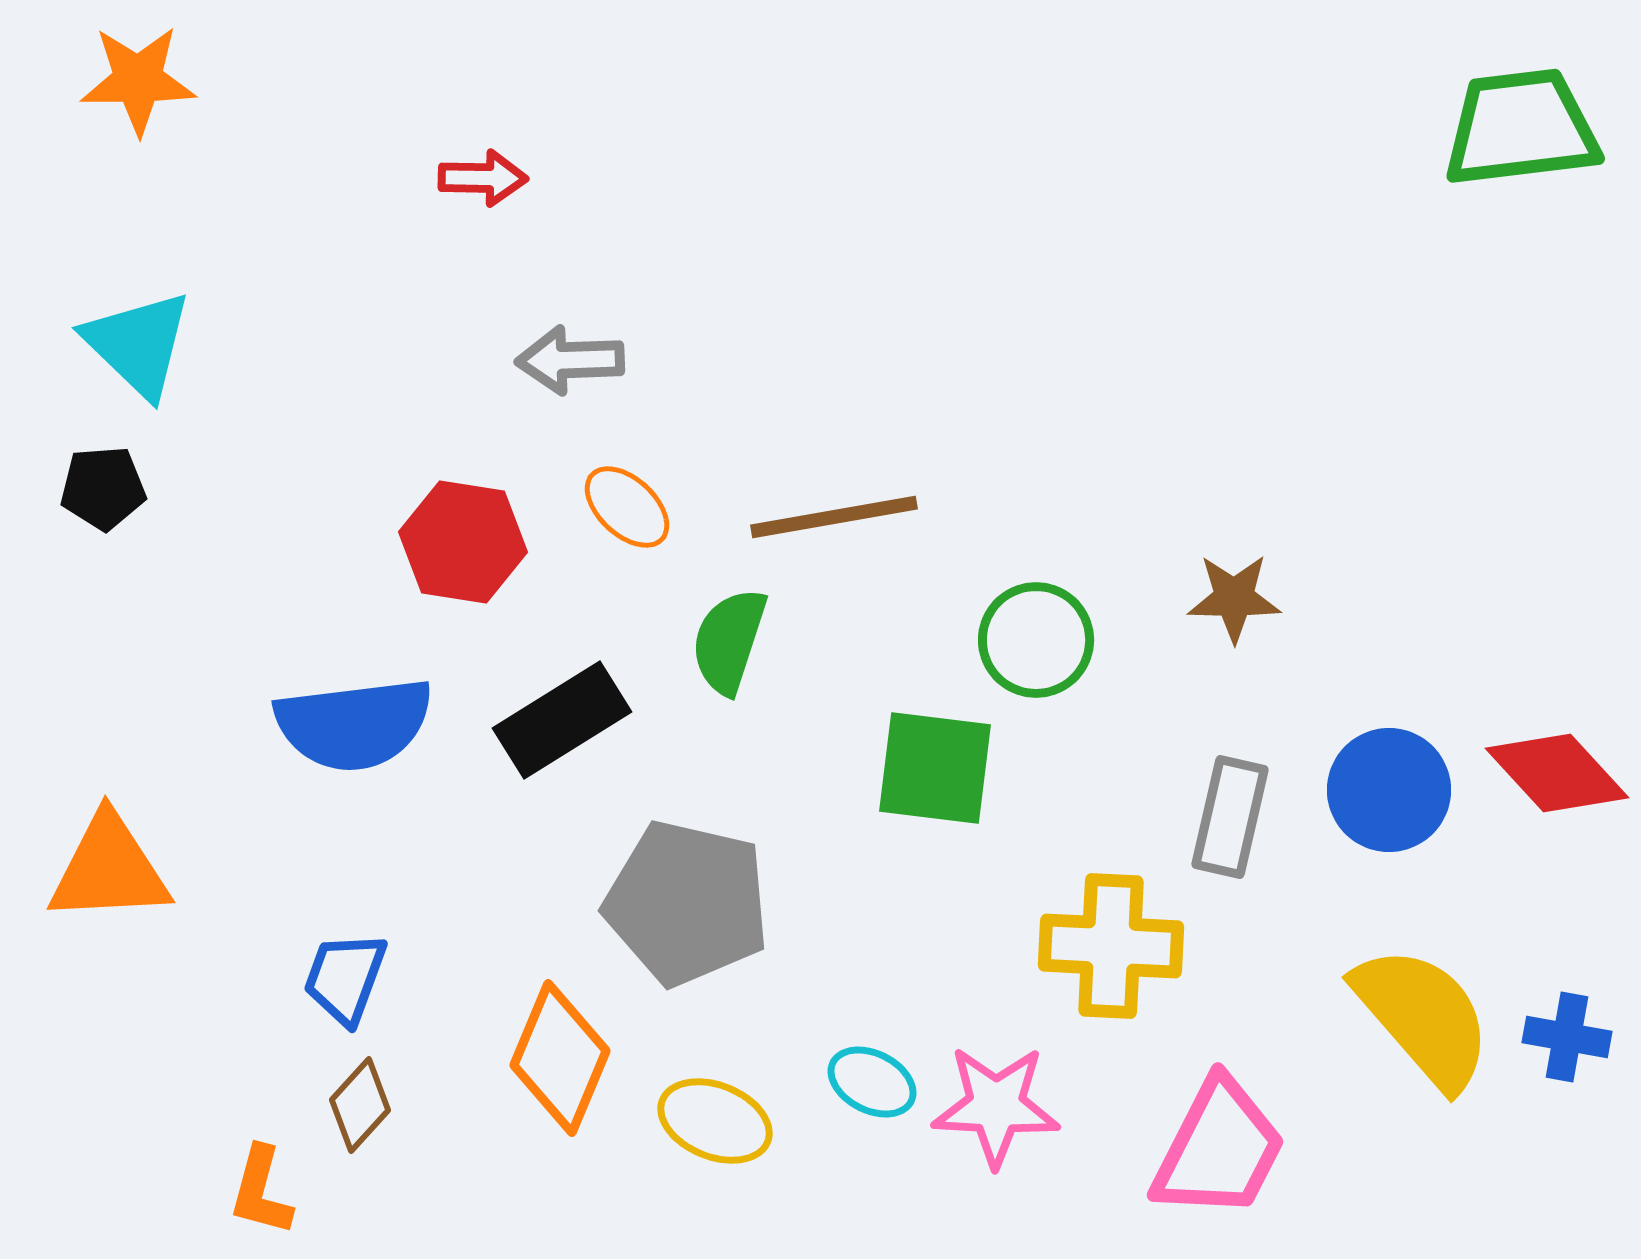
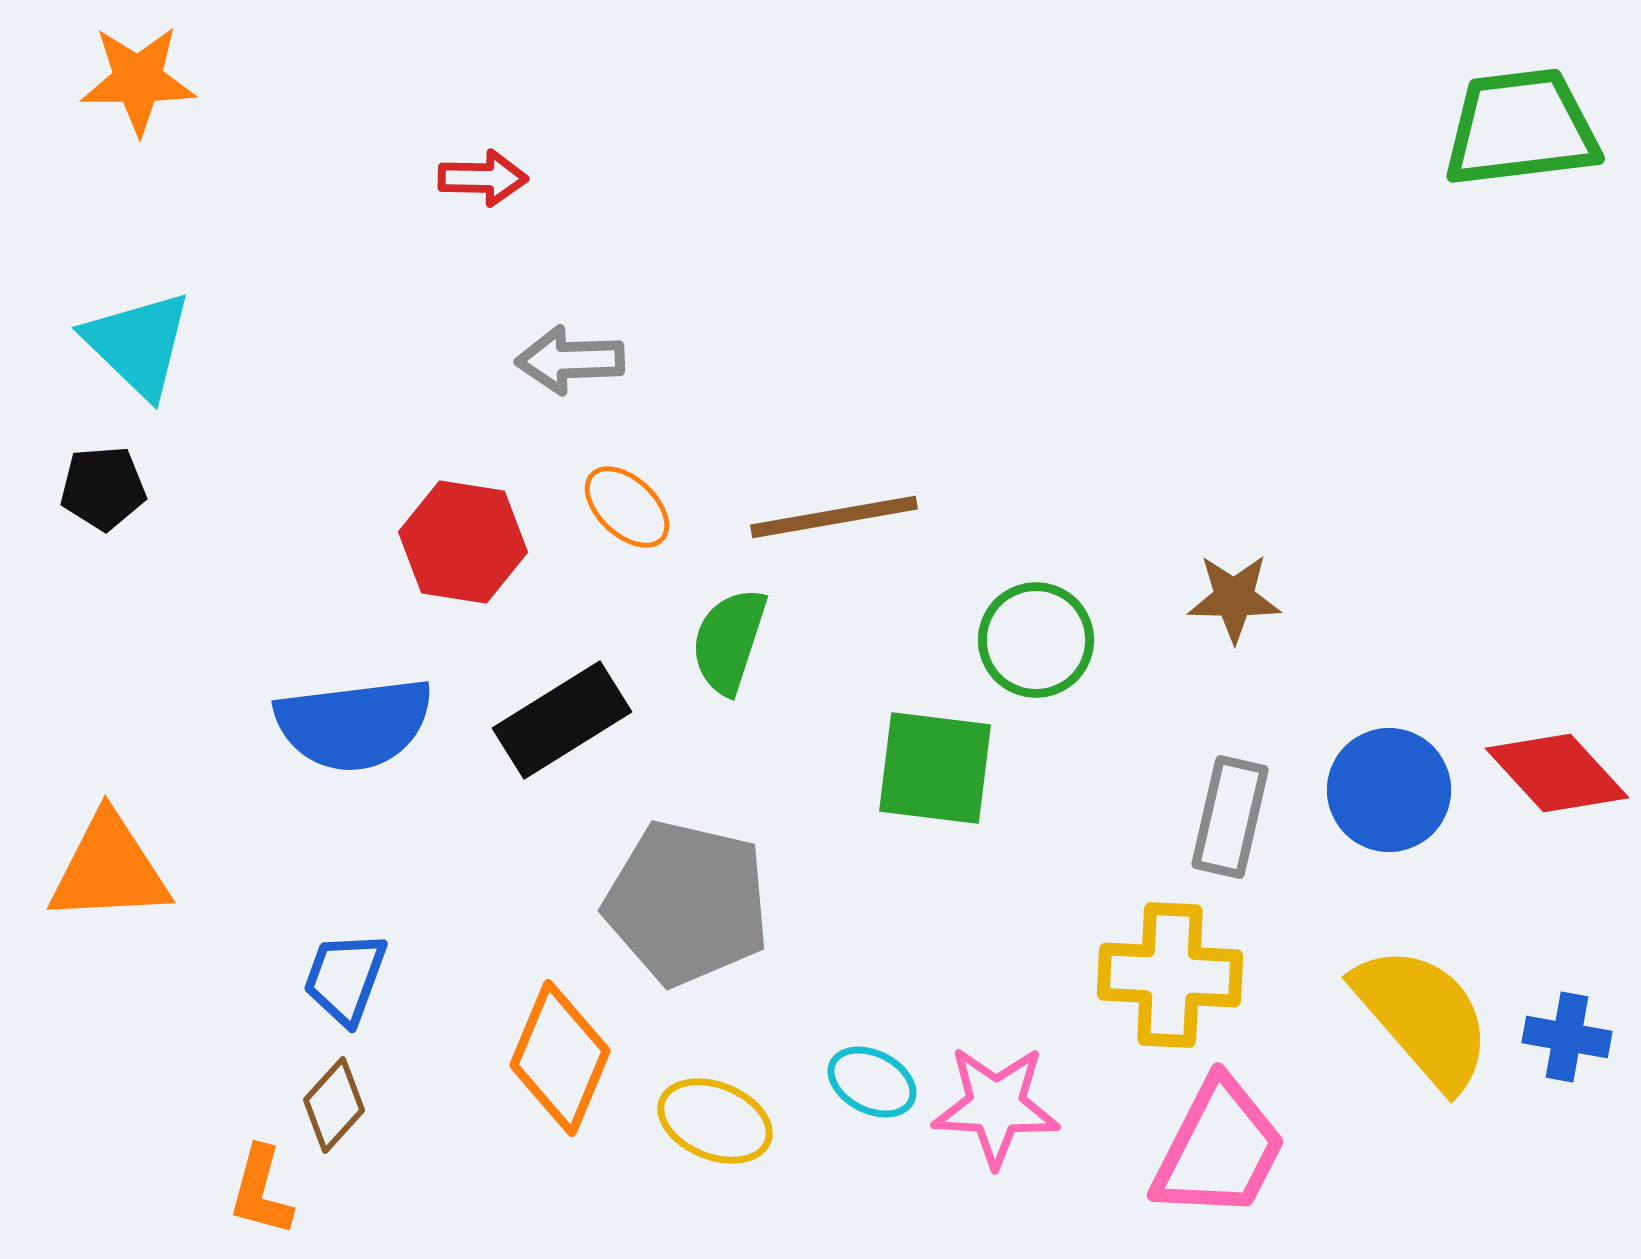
yellow cross: moved 59 px right, 29 px down
brown diamond: moved 26 px left
